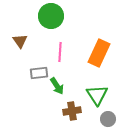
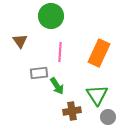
gray circle: moved 2 px up
